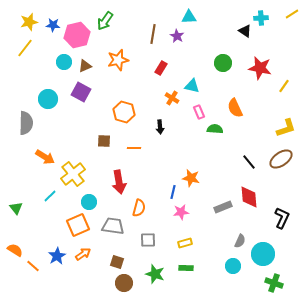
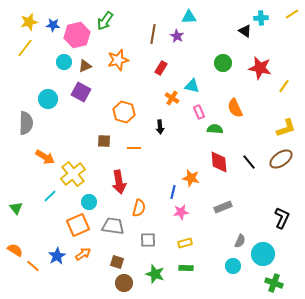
red diamond at (249, 197): moved 30 px left, 35 px up
